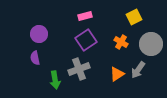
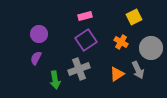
gray circle: moved 4 px down
purple semicircle: moved 1 px right; rotated 40 degrees clockwise
gray arrow: rotated 60 degrees counterclockwise
